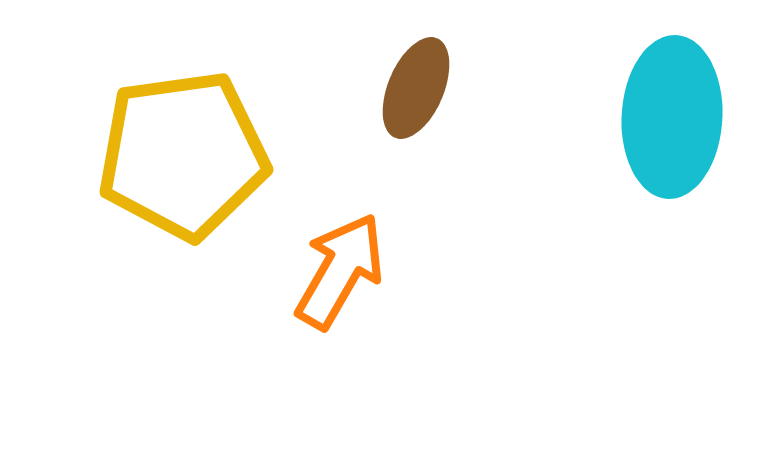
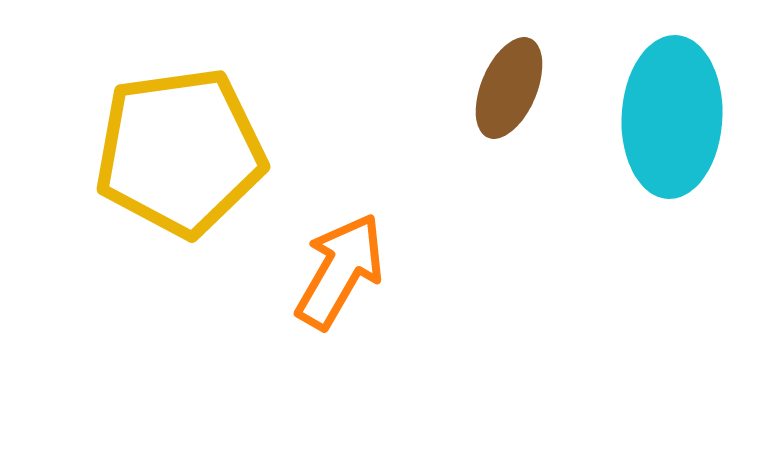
brown ellipse: moved 93 px right
yellow pentagon: moved 3 px left, 3 px up
